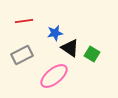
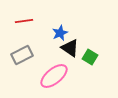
blue star: moved 5 px right; rotated 14 degrees counterclockwise
green square: moved 2 px left, 3 px down
